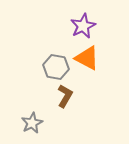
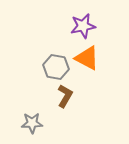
purple star: rotated 15 degrees clockwise
gray star: rotated 25 degrees clockwise
